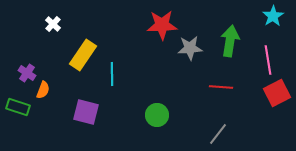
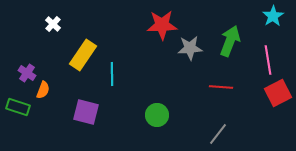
green arrow: rotated 12 degrees clockwise
red square: moved 1 px right
